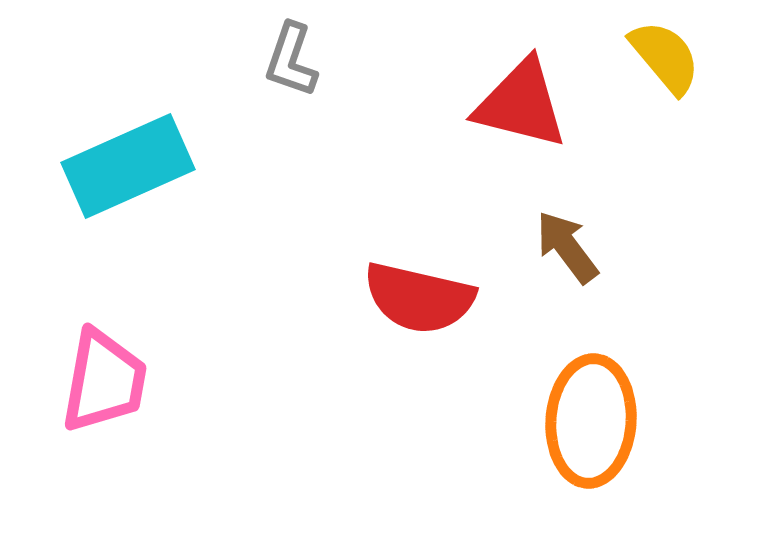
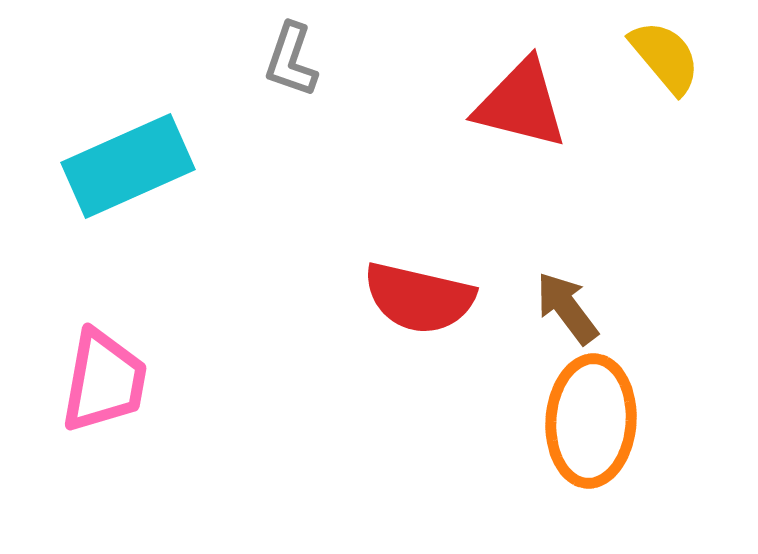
brown arrow: moved 61 px down
